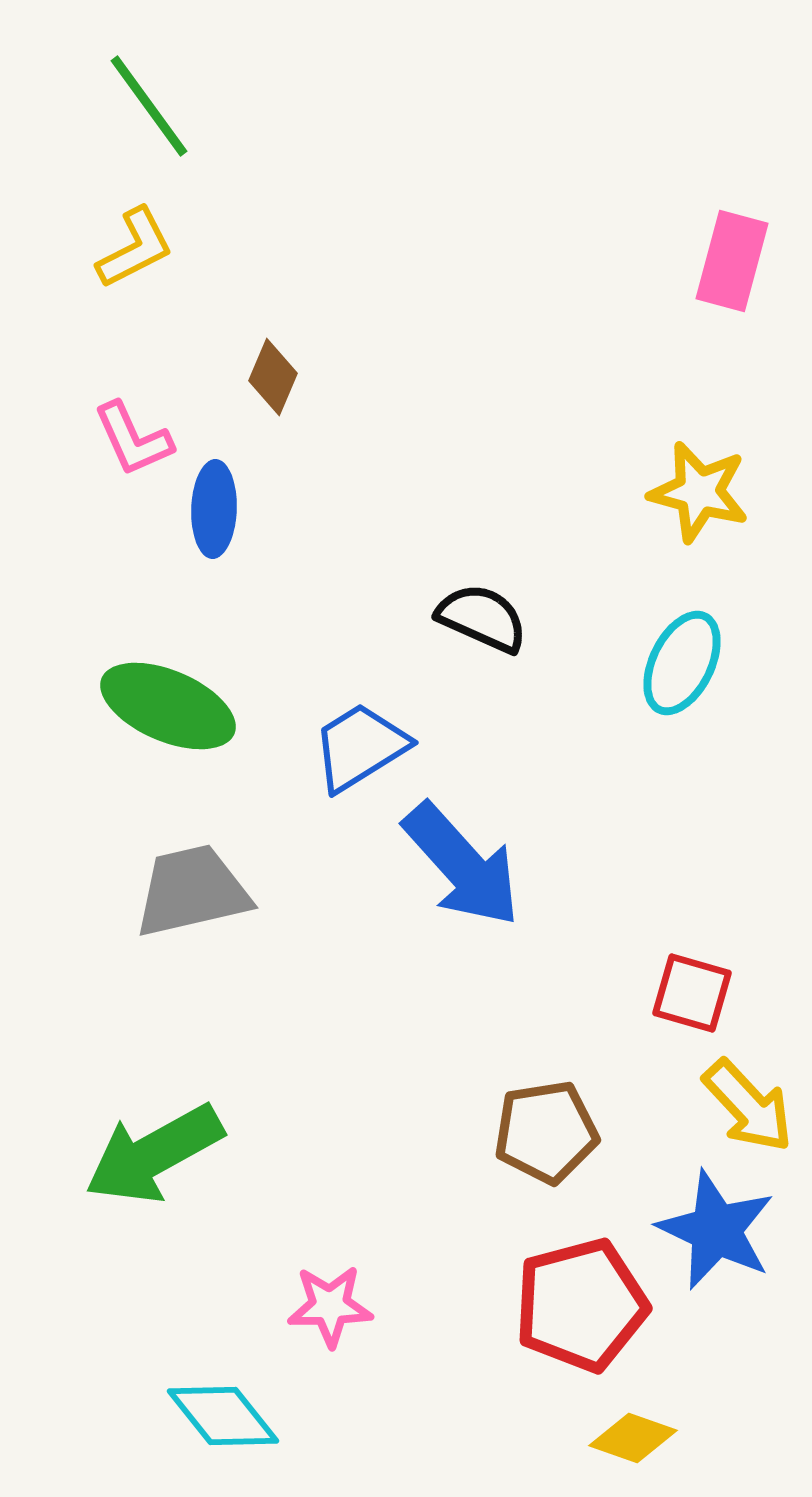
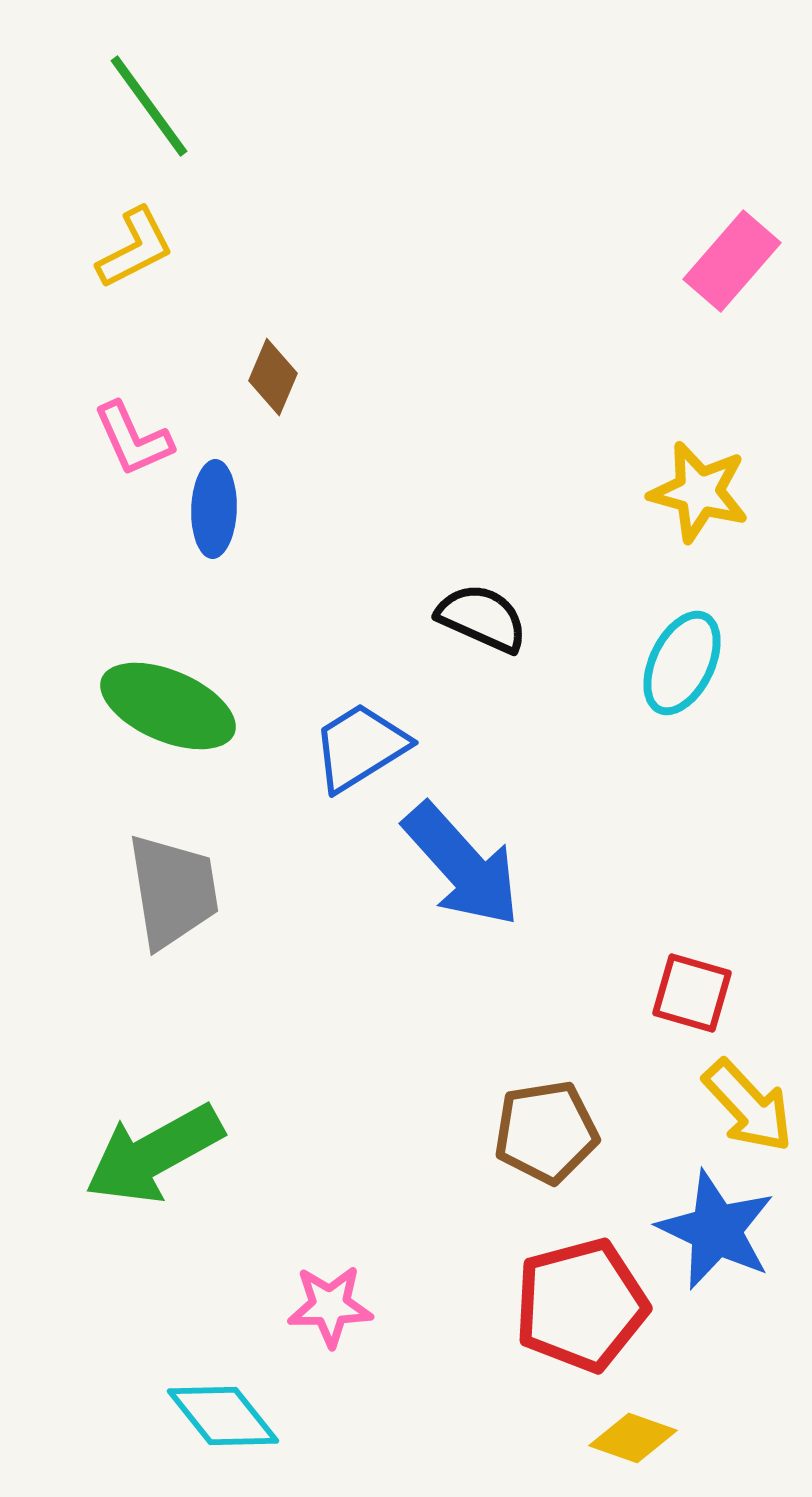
pink rectangle: rotated 26 degrees clockwise
gray trapezoid: moved 19 px left; rotated 94 degrees clockwise
